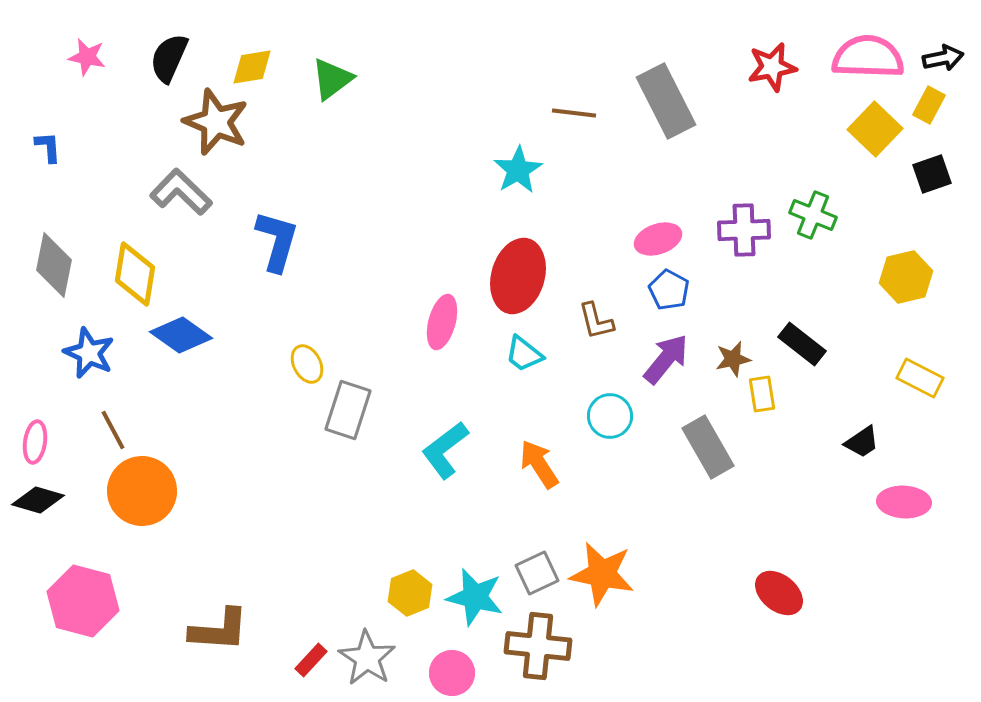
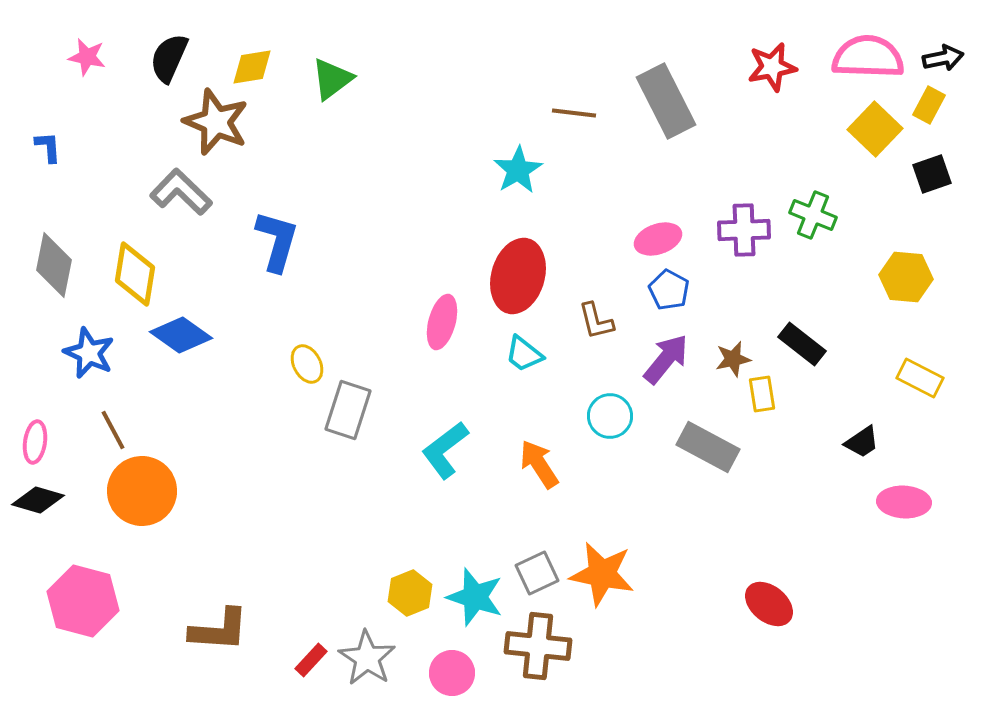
yellow hexagon at (906, 277): rotated 18 degrees clockwise
gray rectangle at (708, 447): rotated 32 degrees counterclockwise
red ellipse at (779, 593): moved 10 px left, 11 px down
cyan star at (475, 597): rotated 4 degrees clockwise
